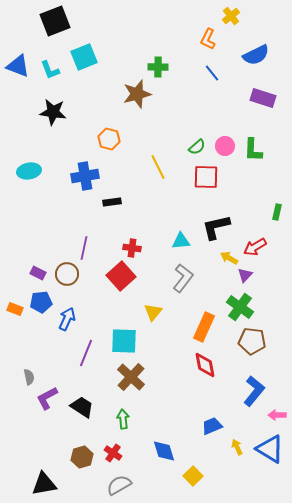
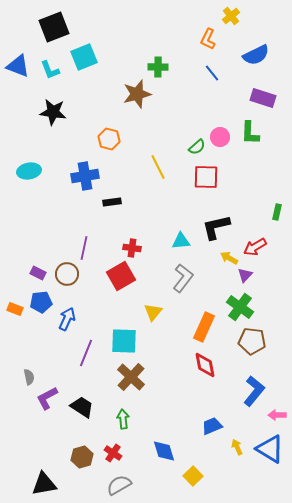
black square at (55, 21): moved 1 px left, 6 px down
pink circle at (225, 146): moved 5 px left, 9 px up
green L-shape at (253, 150): moved 3 px left, 17 px up
red square at (121, 276): rotated 12 degrees clockwise
